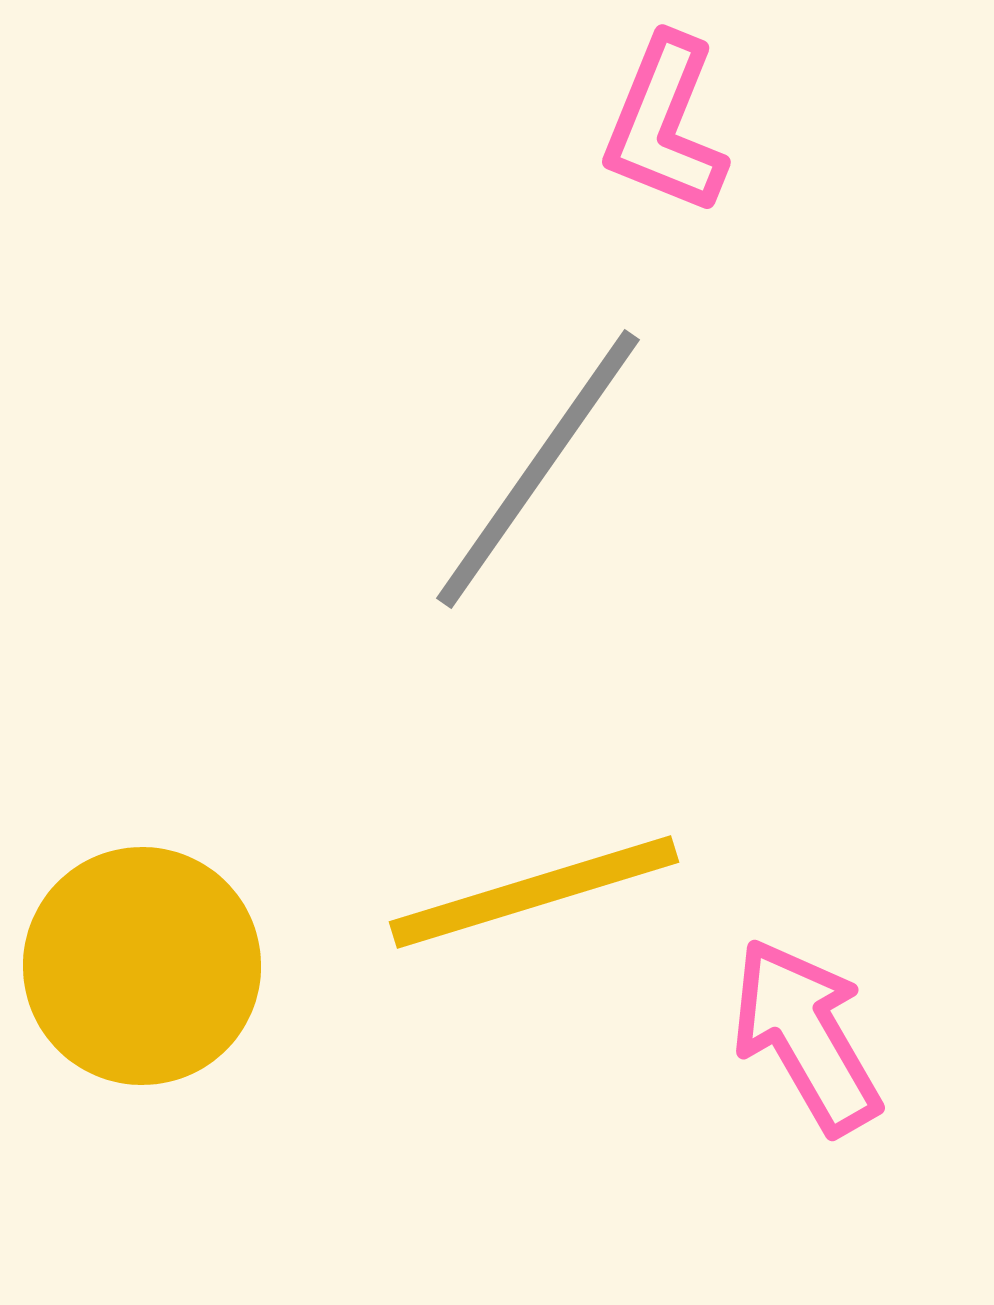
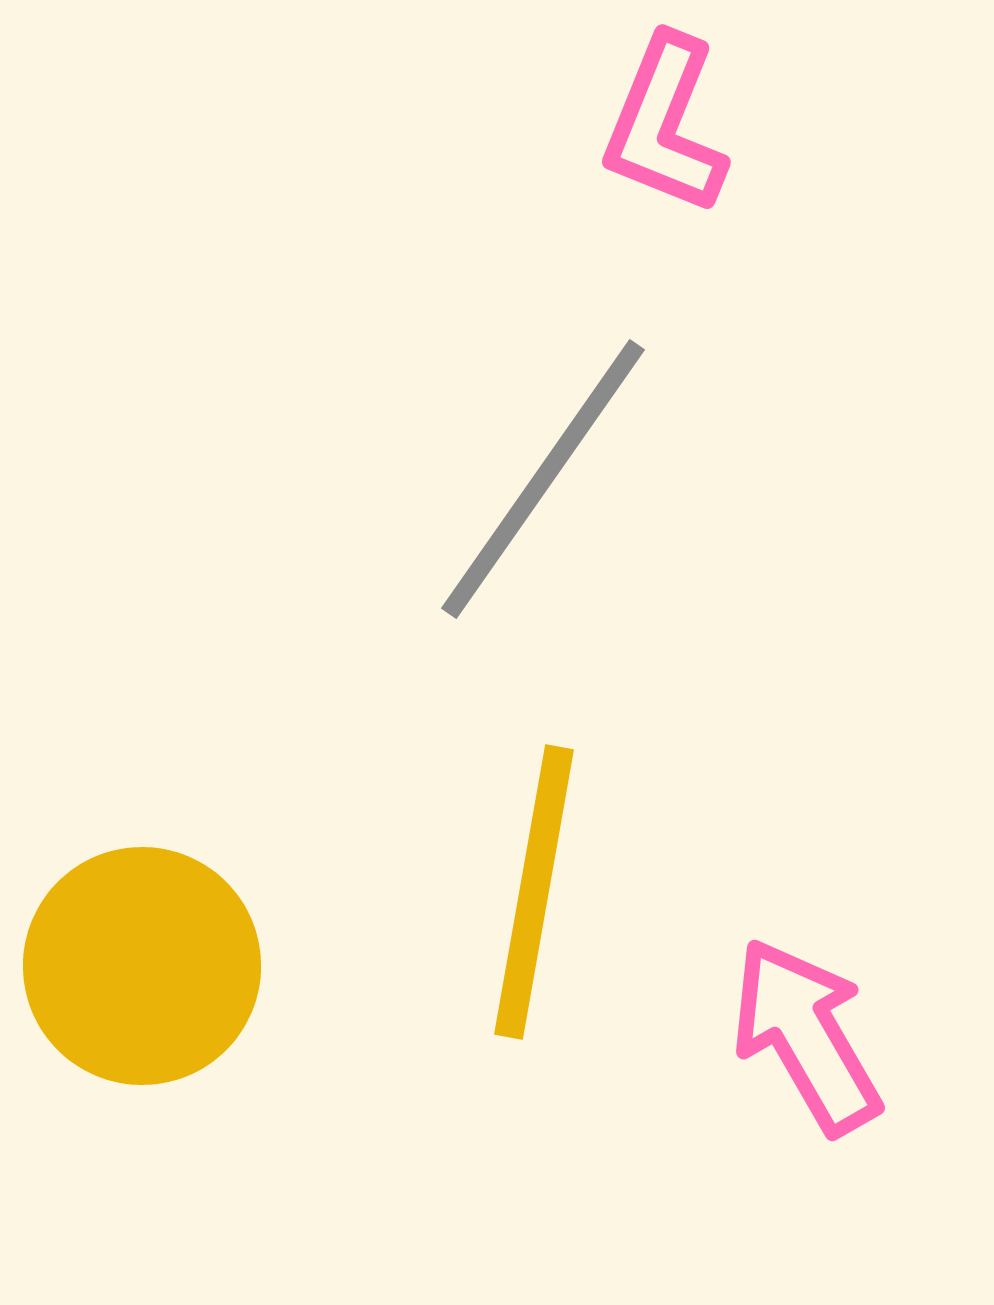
gray line: moved 5 px right, 10 px down
yellow line: rotated 63 degrees counterclockwise
